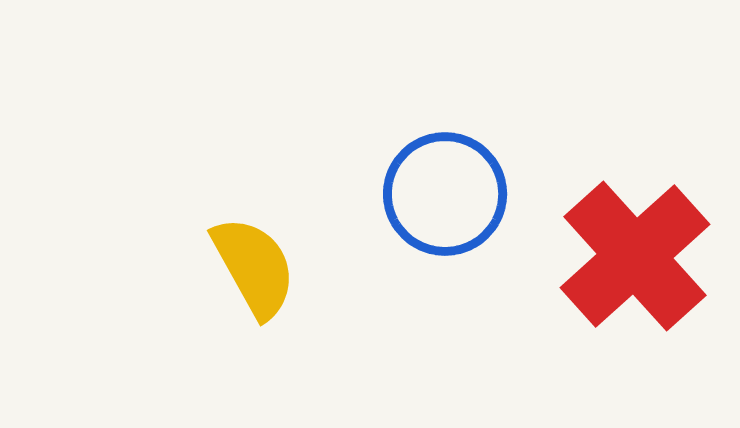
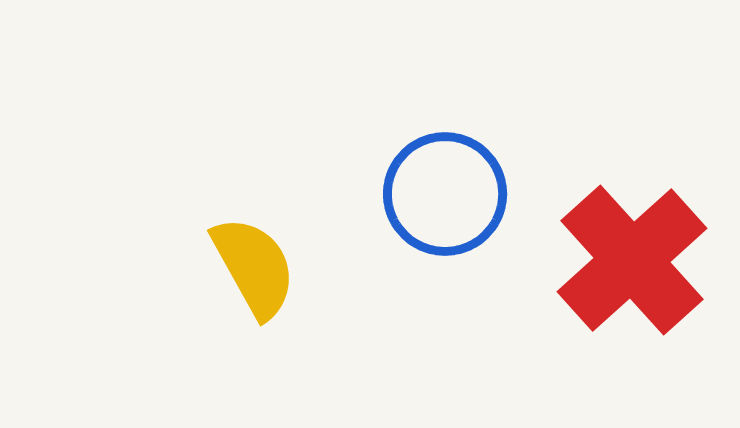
red cross: moved 3 px left, 4 px down
